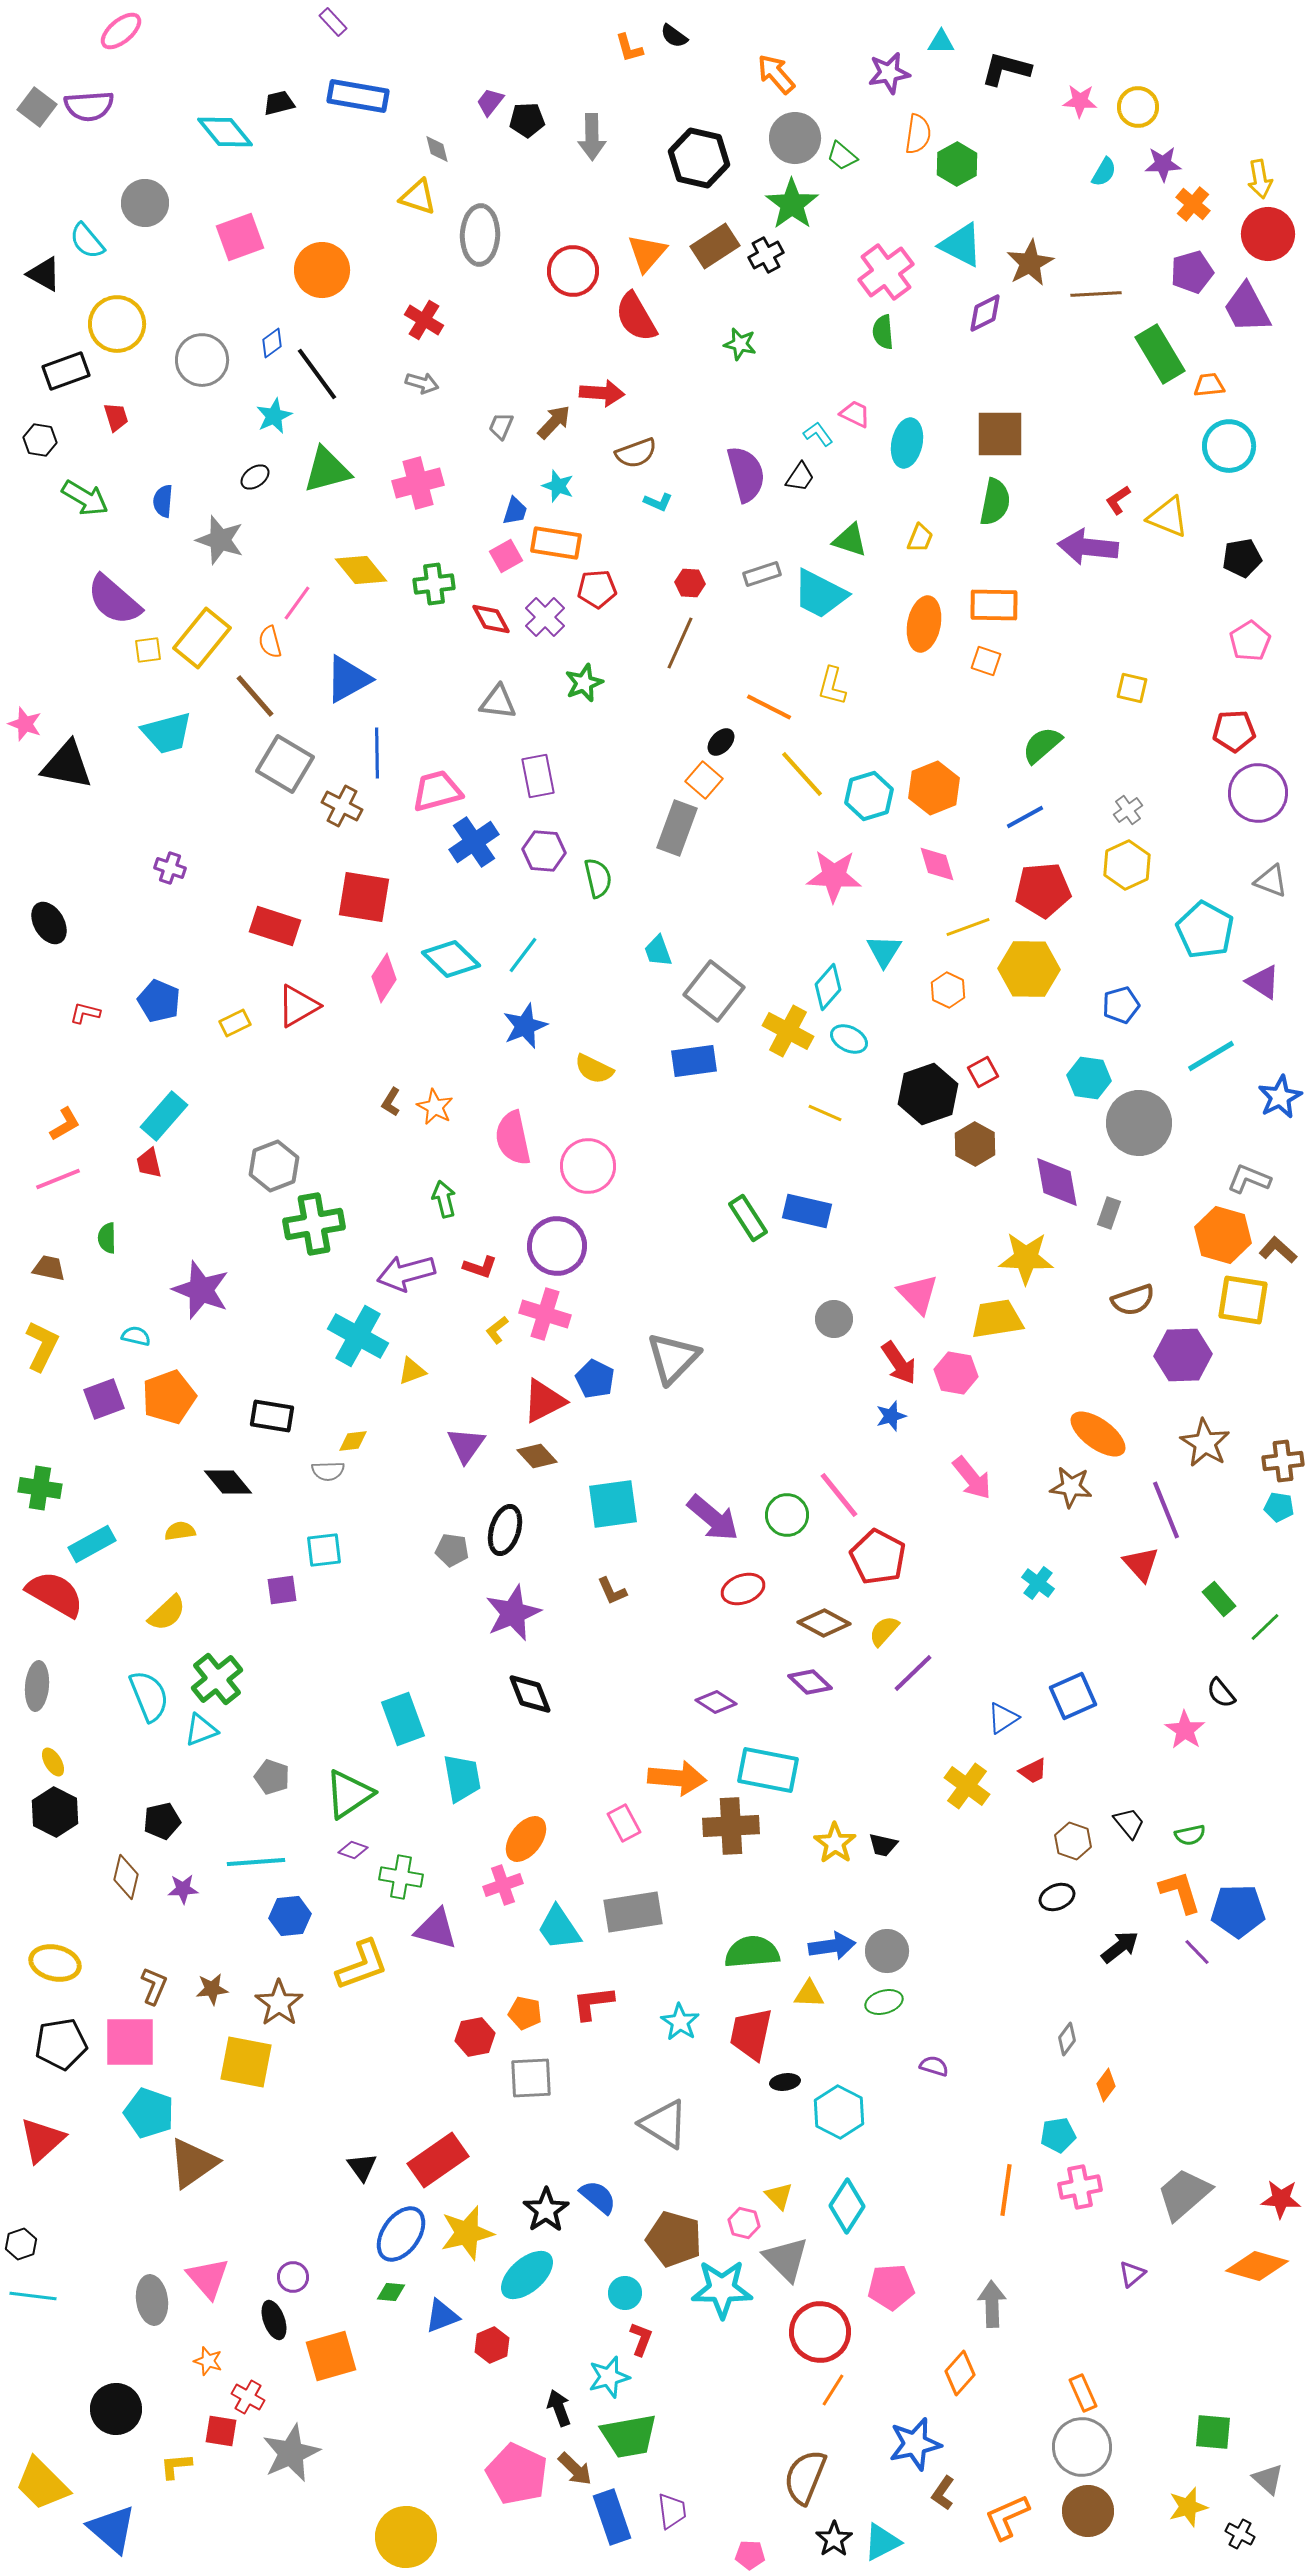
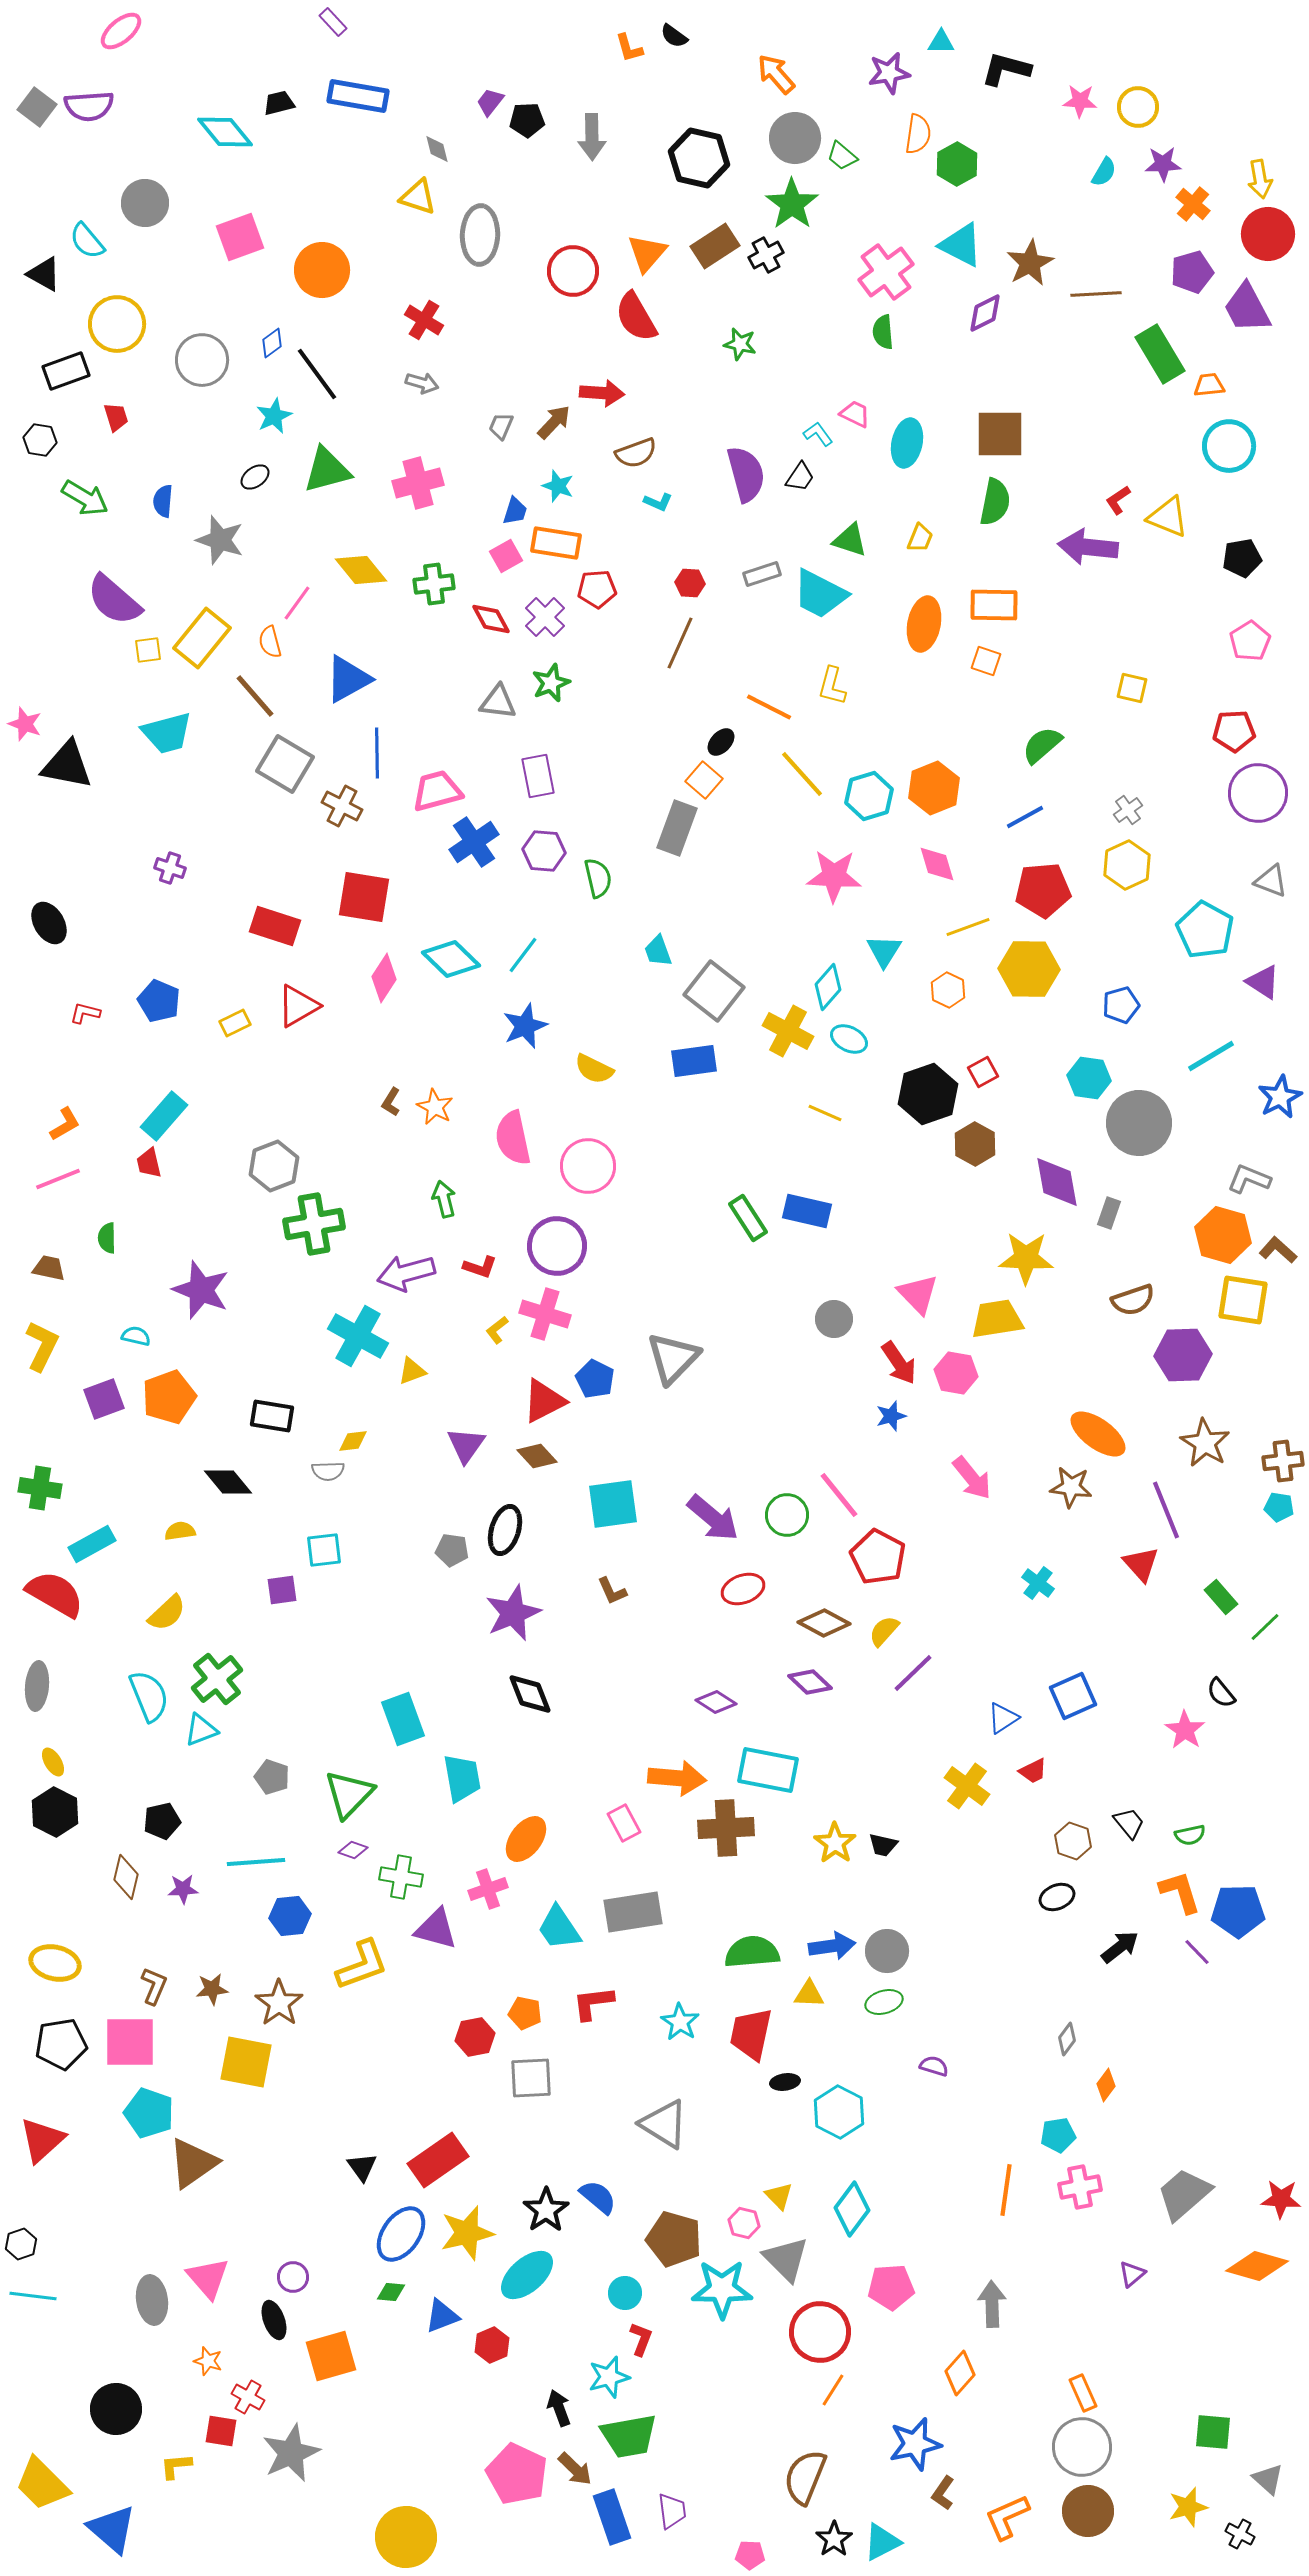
green star at (584, 683): moved 33 px left
green rectangle at (1219, 1599): moved 2 px right, 2 px up
green triangle at (349, 1794): rotated 12 degrees counterclockwise
brown cross at (731, 1826): moved 5 px left, 2 px down
pink cross at (503, 1885): moved 15 px left, 4 px down
cyan diamond at (847, 2206): moved 5 px right, 3 px down; rotated 4 degrees clockwise
